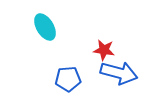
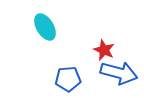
red star: rotated 15 degrees clockwise
